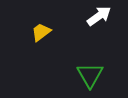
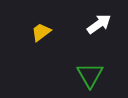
white arrow: moved 8 px down
